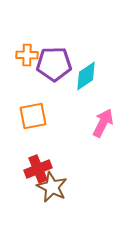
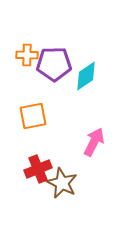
pink arrow: moved 9 px left, 19 px down
brown star: moved 10 px right, 4 px up
